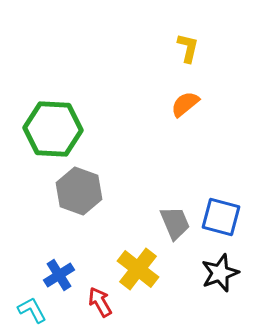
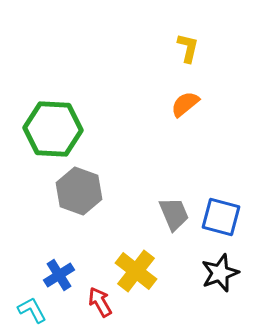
gray trapezoid: moved 1 px left, 9 px up
yellow cross: moved 2 px left, 2 px down
